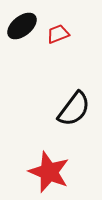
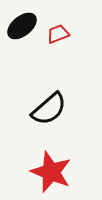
black semicircle: moved 25 px left; rotated 12 degrees clockwise
red star: moved 2 px right
